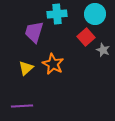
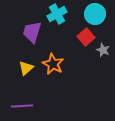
cyan cross: rotated 24 degrees counterclockwise
purple trapezoid: moved 2 px left
